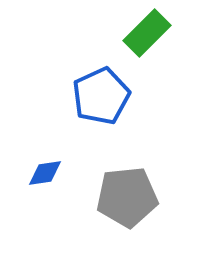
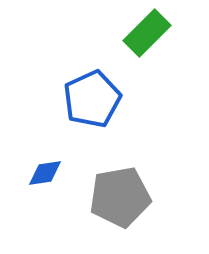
blue pentagon: moved 9 px left, 3 px down
gray pentagon: moved 7 px left; rotated 4 degrees counterclockwise
